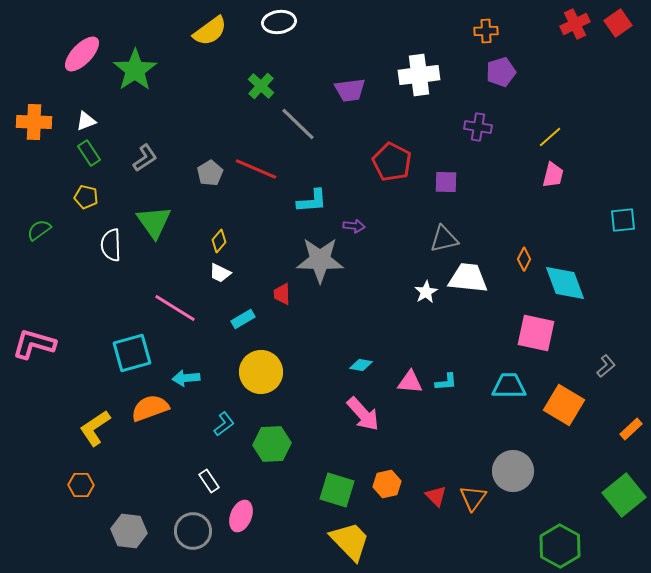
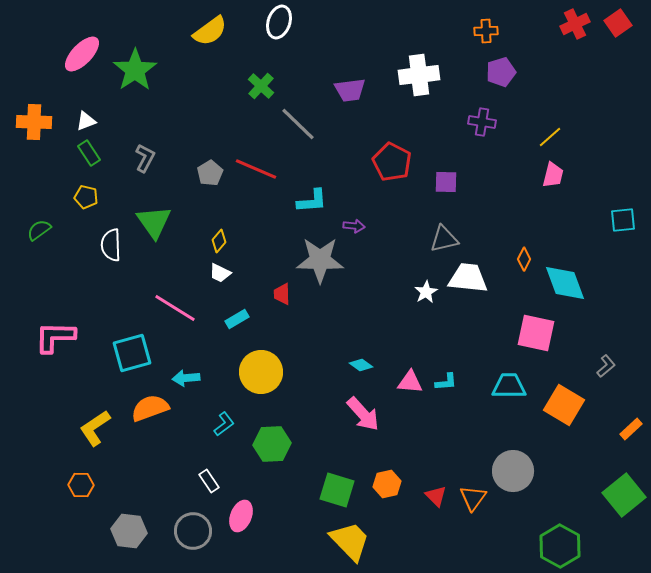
white ellipse at (279, 22): rotated 64 degrees counterclockwise
purple cross at (478, 127): moved 4 px right, 5 px up
gray L-shape at (145, 158): rotated 28 degrees counterclockwise
cyan rectangle at (243, 319): moved 6 px left
pink L-shape at (34, 344): moved 21 px right, 7 px up; rotated 15 degrees counterclockwise
cyan diamond at (361, 365): rotated 25 degrees clockwise
